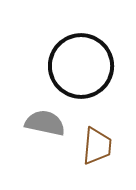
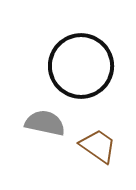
brown trapezoid: moved 1 px right; rotated 60 degrees counterclockwise
